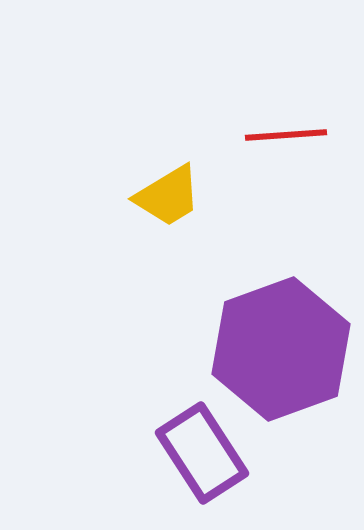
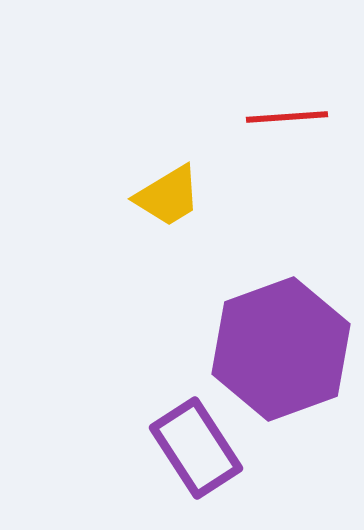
red line: moved 1 px right, 18 px up
purple rectangle: moved 6 px left, 5 px up
